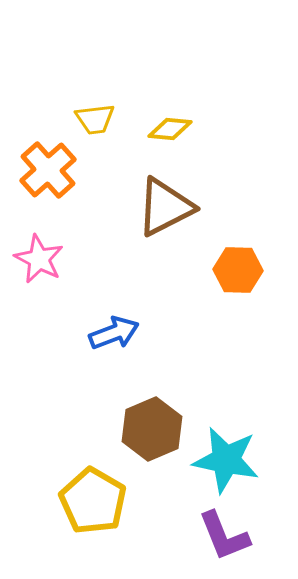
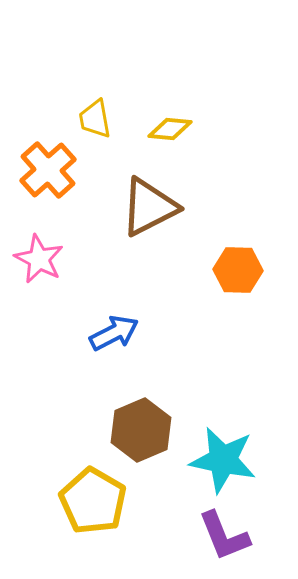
yellow trapezoid: rotated 87 degrees clockwise
brown triangle: moved 16 px left
blue arrow: rotated 6 degrees counterclockwise
brown hexagon: moved 11 px left, 1 px down
cyan star: moved 3 px left
